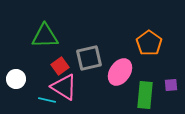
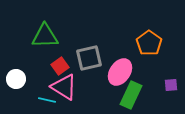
green rectangle: moved 14 px left; rotated 20 degrees clockwise
